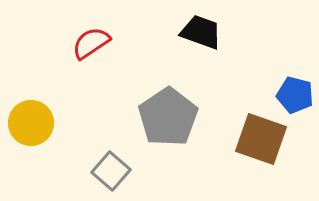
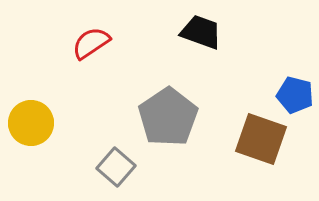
gray square: moved 5 px right, 4 px up
